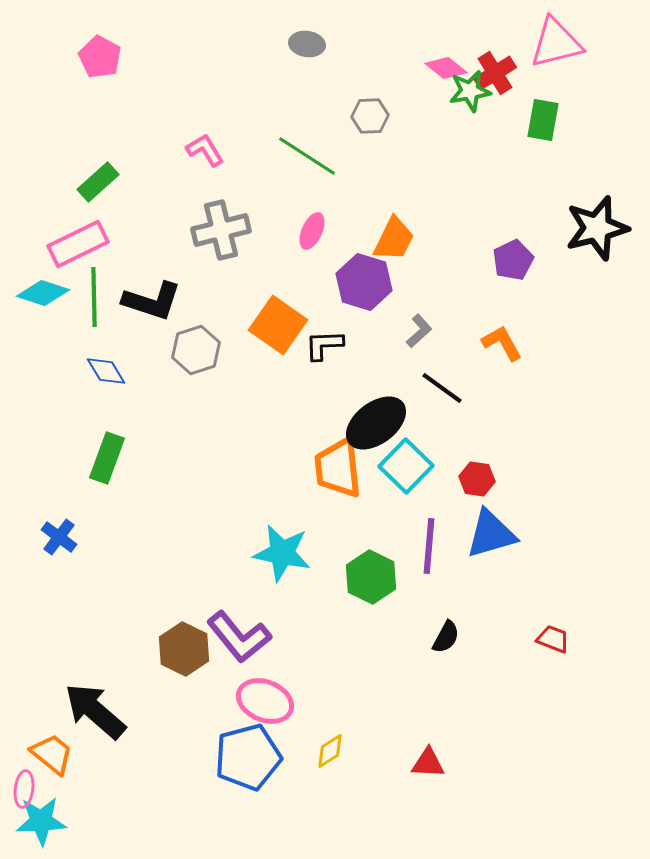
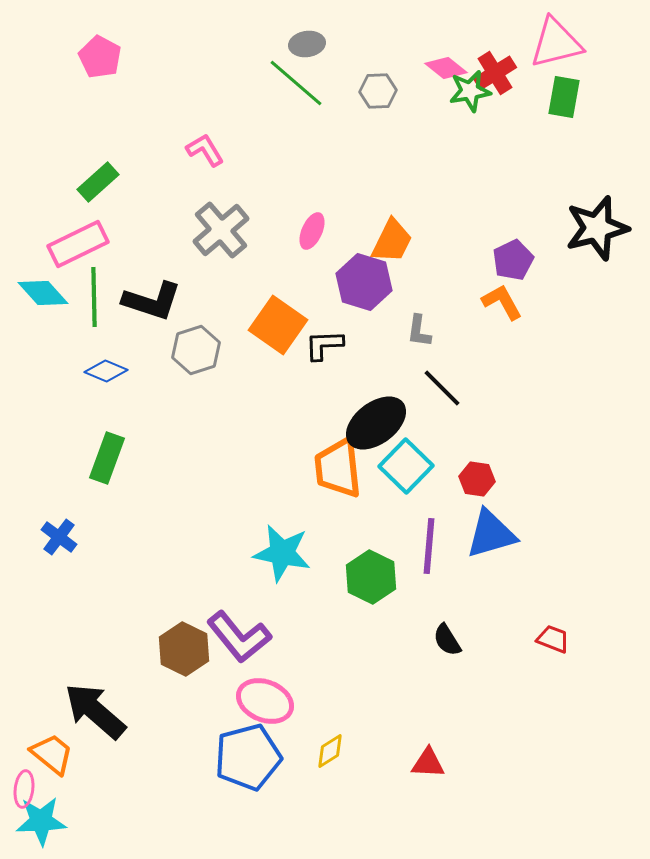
gray ellipse at (307, 44): rotated 16 degrees counterclockwise
gray hexagon at (370, 116): moved 8 px right, 25 px up
green rectangle at (543, 120): moved 21 px right, 23 px up
green line at (307, 156): moved 11 px left, 73 px up; rotated 8 degrees clockwise
gray cross at (221, 230): rotated 26 degrees counterclockwise
orange trapezoid at (394, 239): moved 2 px left, 2 px down
cyan diamond at (43, 293): rotated 30 degrees clockwise
gray L-shape at (419, 331): rotated 140 degrees clockwise
orange L-shape at (502, 343): moved 41 px up
blue diamond at (106, 371): rotated 36 degrees counterclockwise
black line at (442, 388): rotated 9 degrees clockwise
black semicircle at (446, 637): moved 1 px right, 3 px down; rotated 120 degrees clockwise
